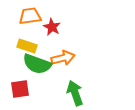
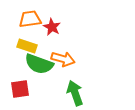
orange trapezoid: moved 3 px down
orange arrow: moved 1 px down; rotated 30 degrees clockwise
green semicircle: moved 2 px right
